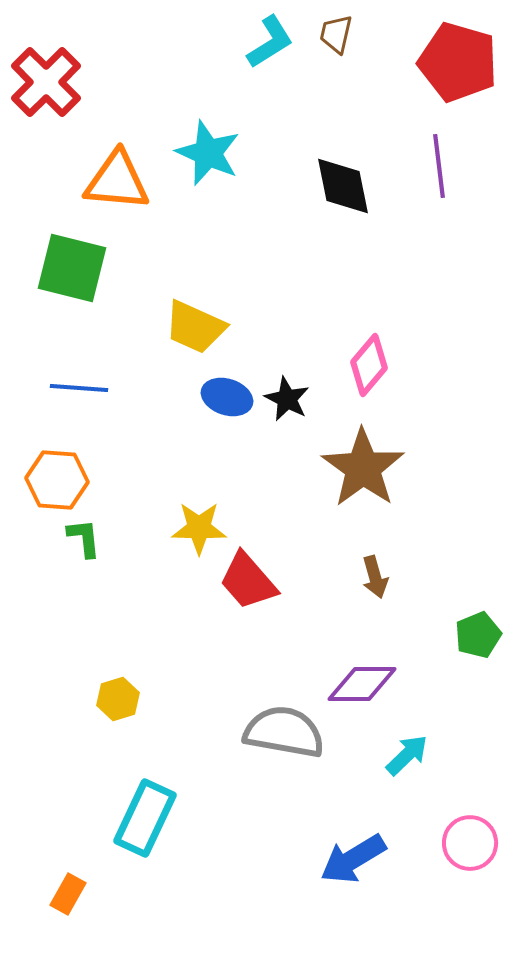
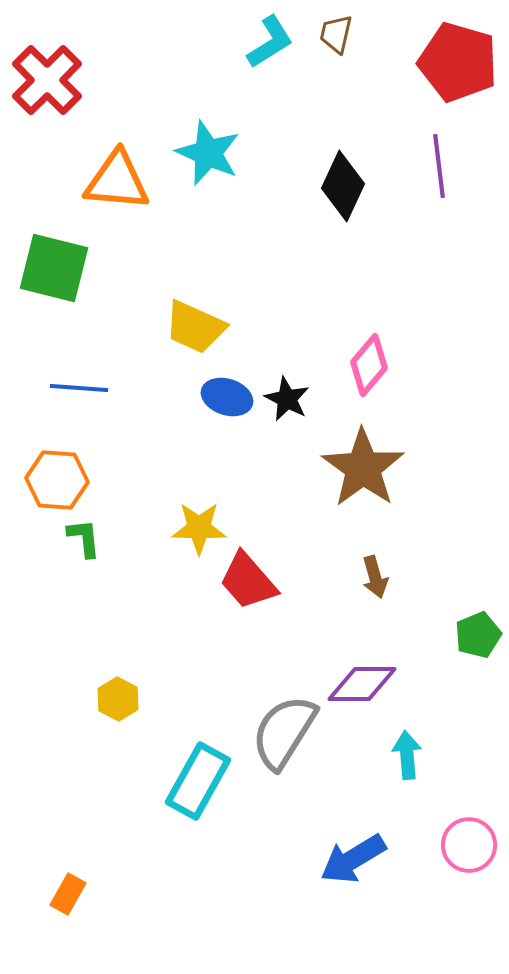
red cross: moved 1 px right, 2 px up
black diamond: rotated 36 degrees clockwise
green square: moved 18 px left
yellow hexagon: rotated 15 degrees counterclockwise
gray semicircle: rotated 68 degrees counterclockwise
cyan arrow: rotated 51 degrees counterclockwise
cyan rectangle: moved 53 px right, 37 px up; rotated 4 degrees clockwise
pink circle: moved 1 px left, 2 px down
